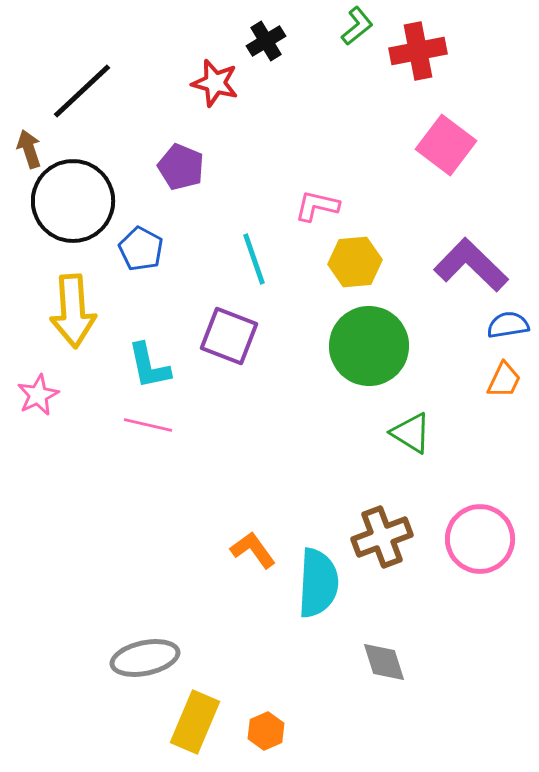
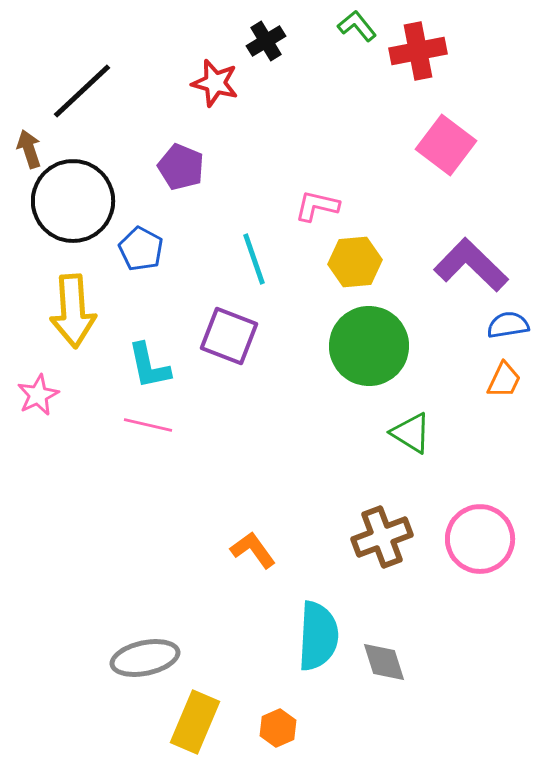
green L-shape: rotated 90 degrees counterclockwise
cyan semicircle: moved 53 px down
orange hexagon: moved 12 px right, 3 px up
